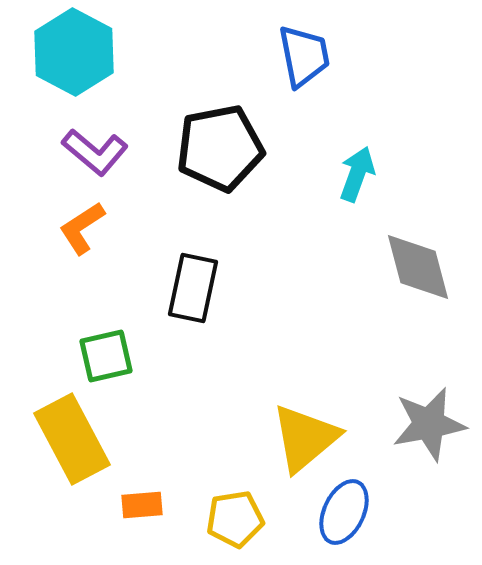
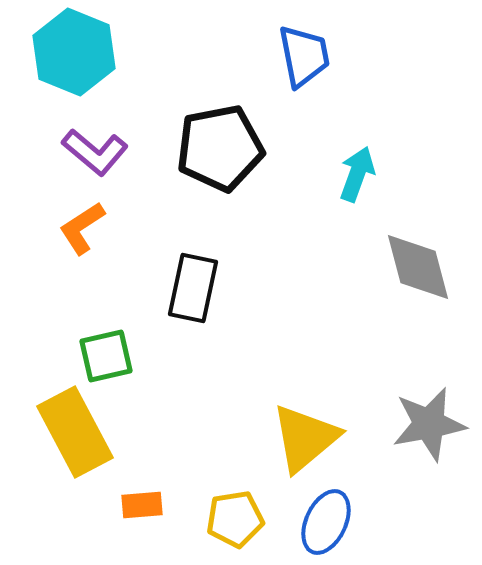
cyan hexagon: rotated 6 degrees counterclockwise
yellow rectangle: moved 3 px right, 7 px up
blue ellipse: moved 18 px left, 10 px down
